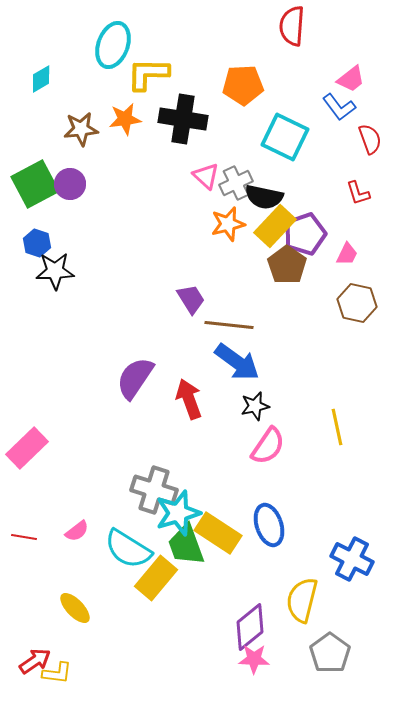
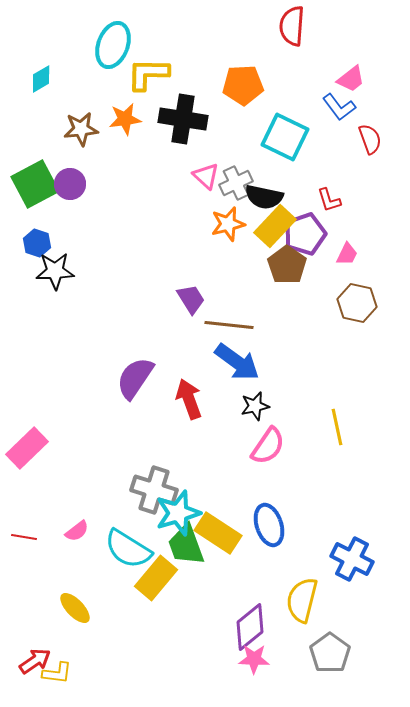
red L-shape at (358, 193): moved 29 px left, 7 px down
